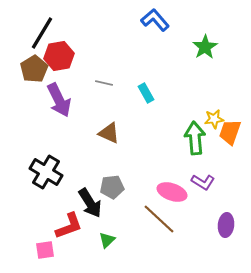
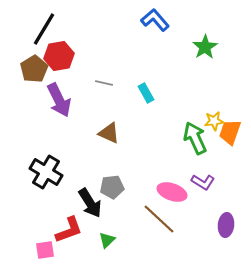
black line: moved 2 px right, 4 px up
yellow star: moved 2 px down
green arrow: rotated 20 degrees counterclockwise
red L-shape: moved 4 px down
